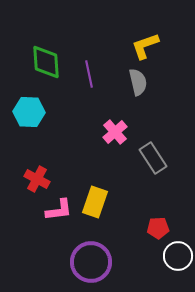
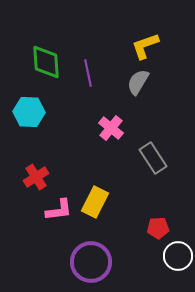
purple line: moved 1 px left, 1 px up
gray semicircle: rotated 136 degrees counterclockwise
pink cross: moved 4 px left, 4 px up; rotated 10 degrees counterclockwise
red cross: moved 1 px left, 2 px up; rotated 30 degrees clockwise
yellow rectangle: rotated 8 degrees clockwise
